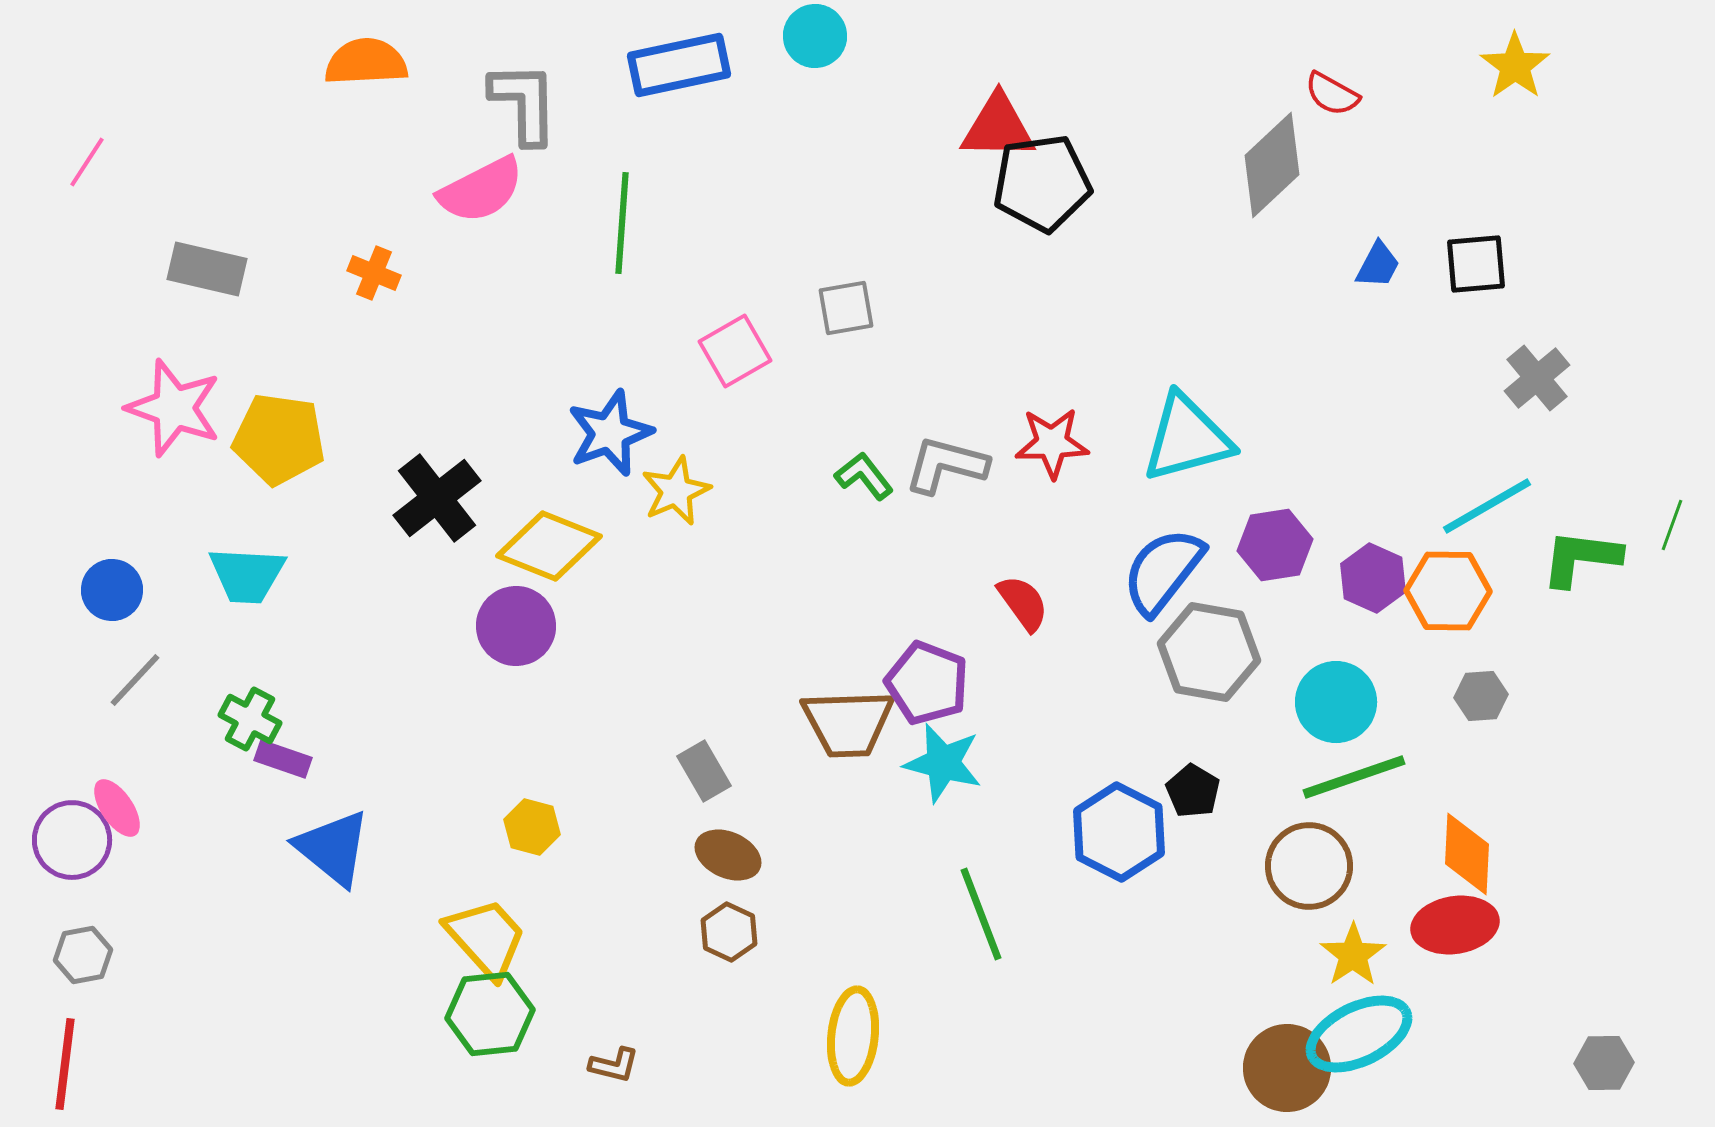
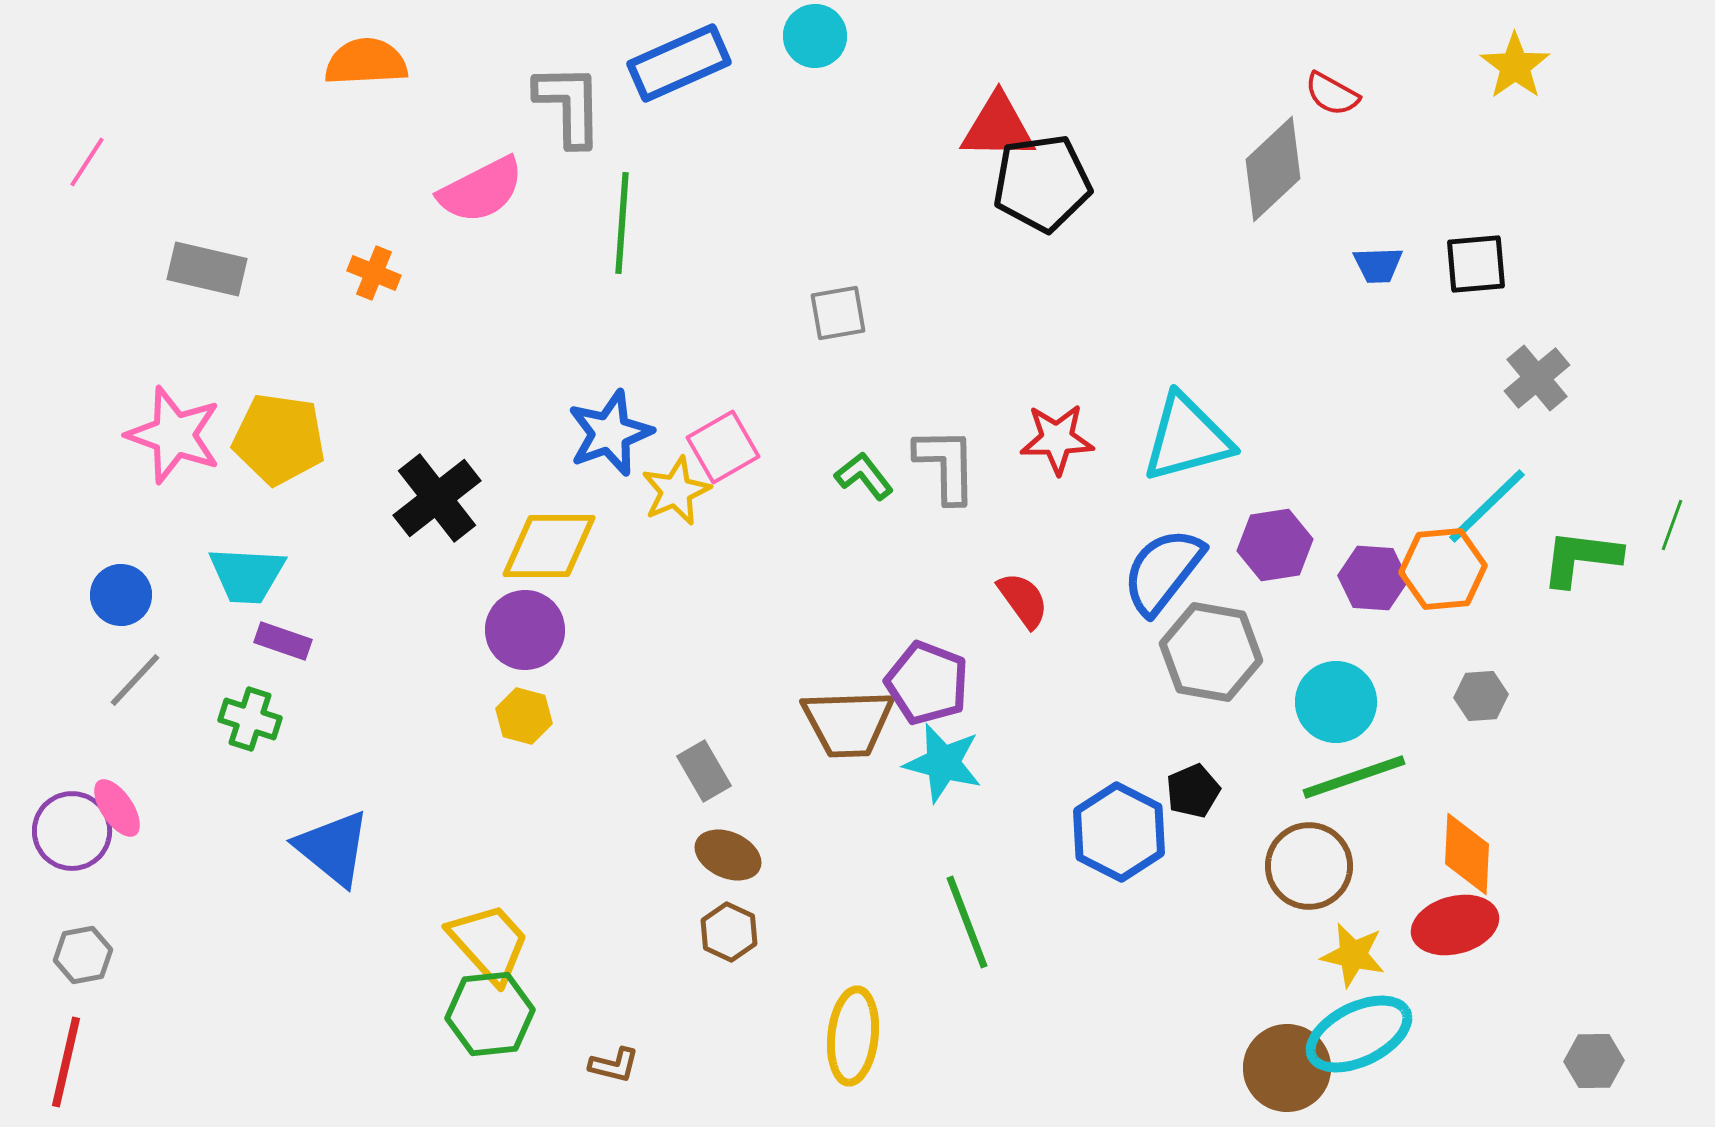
blue rectangle at (679, 65): moved 2 px up; rotated 12 degrees counterclockwise
gray L-shape at (524, 103): moved 45 px right, 2 px down
gray diamond at (1272, 165): moved 1 px right, 4 px down
blue trapezoid at (1378, 265): rotated 60 degrees clockwise
gray square at (846, 308): moved 8 px left, 5 px down
pink square at (735, 351): moved 12 px left, 96 px down
pink star at (174, 408): moved 27 px down
red star at (1052, 443): moved 5 px right, 4 px up
gray L-shape at (946, 465): rotated 74 degrees clockwise
cyan line at (1487, 506): rotated 14 degrees counterclockwise
yellow diamond at (549, 546): rotated 22 degrees counterclockwise
purple hexagon at (1373, 578): rotated 20 degrees counterclockwise
blue circle at (112, 590): moved 9 px right, 5 px down
orange hexagon at (1448, 591): moved 5 px left, 22 px up; rotated 6 degrees counterclockwise
red semicircle at (1023, 603): moved 3 px up
purple circle at (516, 626): moved 9 px right, 4 px down
gray hexagon at (1209, 652): moved 2 px right
green cross at (250, 719): rotated 10 degrees counterclockwise
purple rectangle at (283, 759): moved 118 px up
black pentagon at (1193, 791): rotated 18 degrees clockwise
yellow hexagon at (532, 827): moved 8 px left, 111 px up
purple circle at (72, 840): moved 9 px up
green line at (981, 914): moved 14 px left, 8 px down
red ellipse at (1455, 925): rotated 6 degrees counterclockwise
yellow trapezoid at (486, 938): moved 3 px right, 5 px down
yellow star at (1353, 955): rotated 26 degrees counterclockwise
gray hexagon at (1604, 1063): moved 10 px left, 2 px up
red line at (65, 1064): moved 1 px right, 2 px up; rotated 6 degrees clockwise
